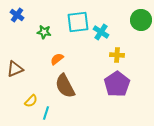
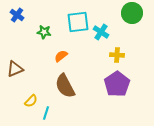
green circle: moved 9 px left, 7 px up
orange semicircle: moved 4 px right, 3 px up
